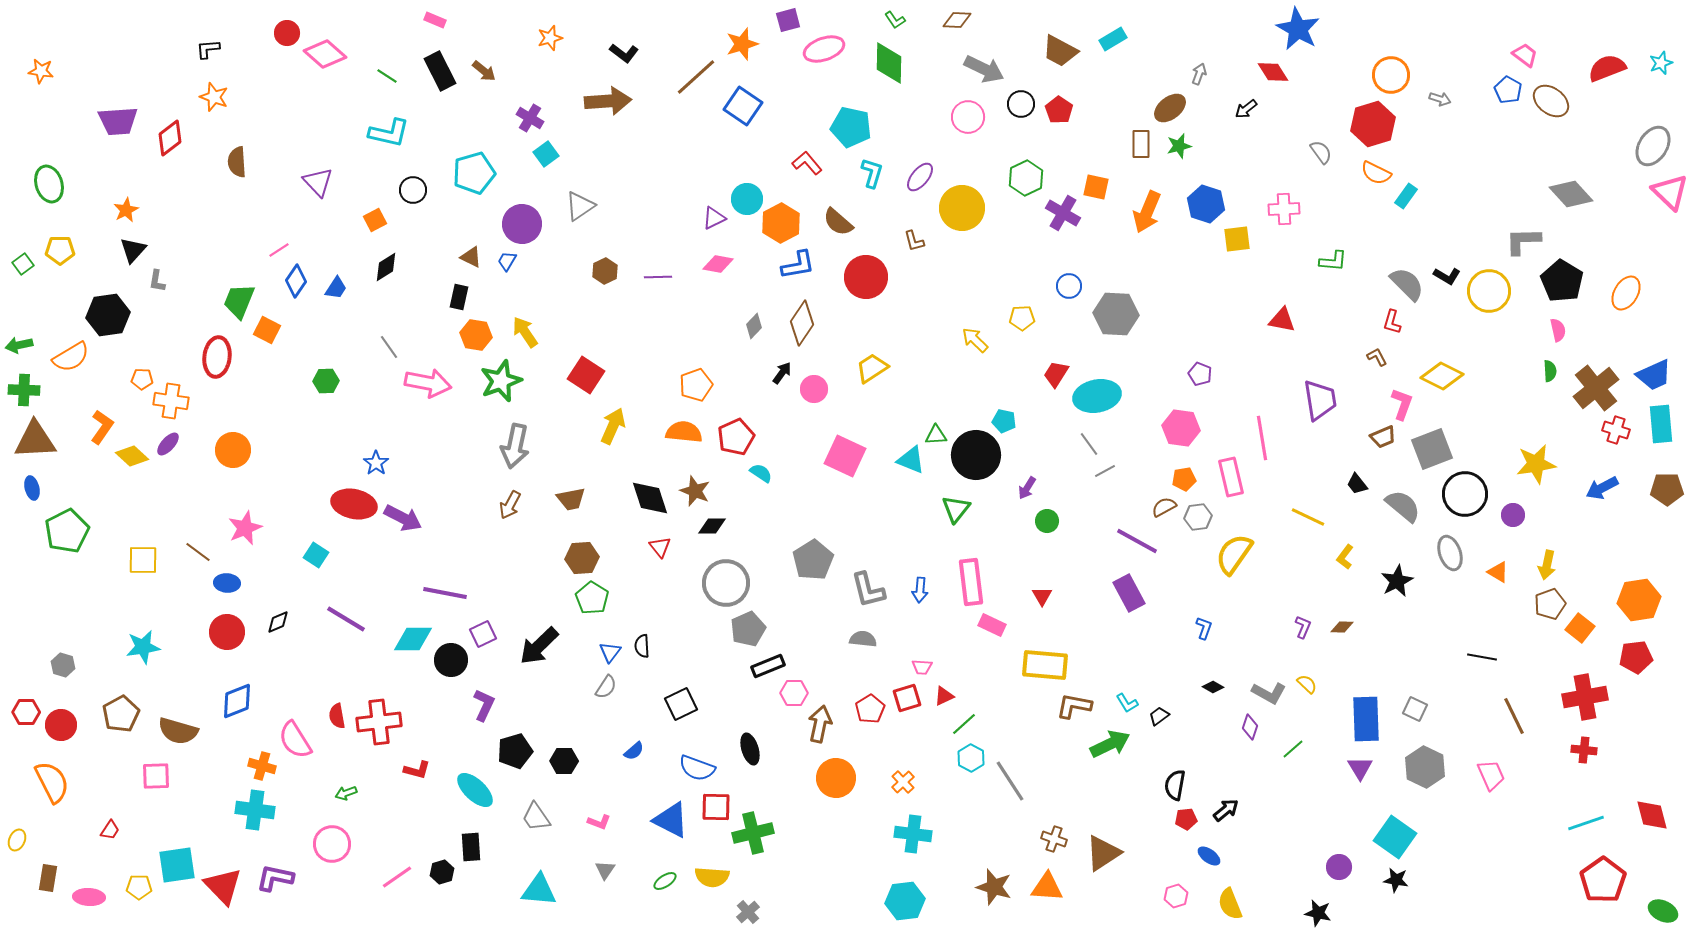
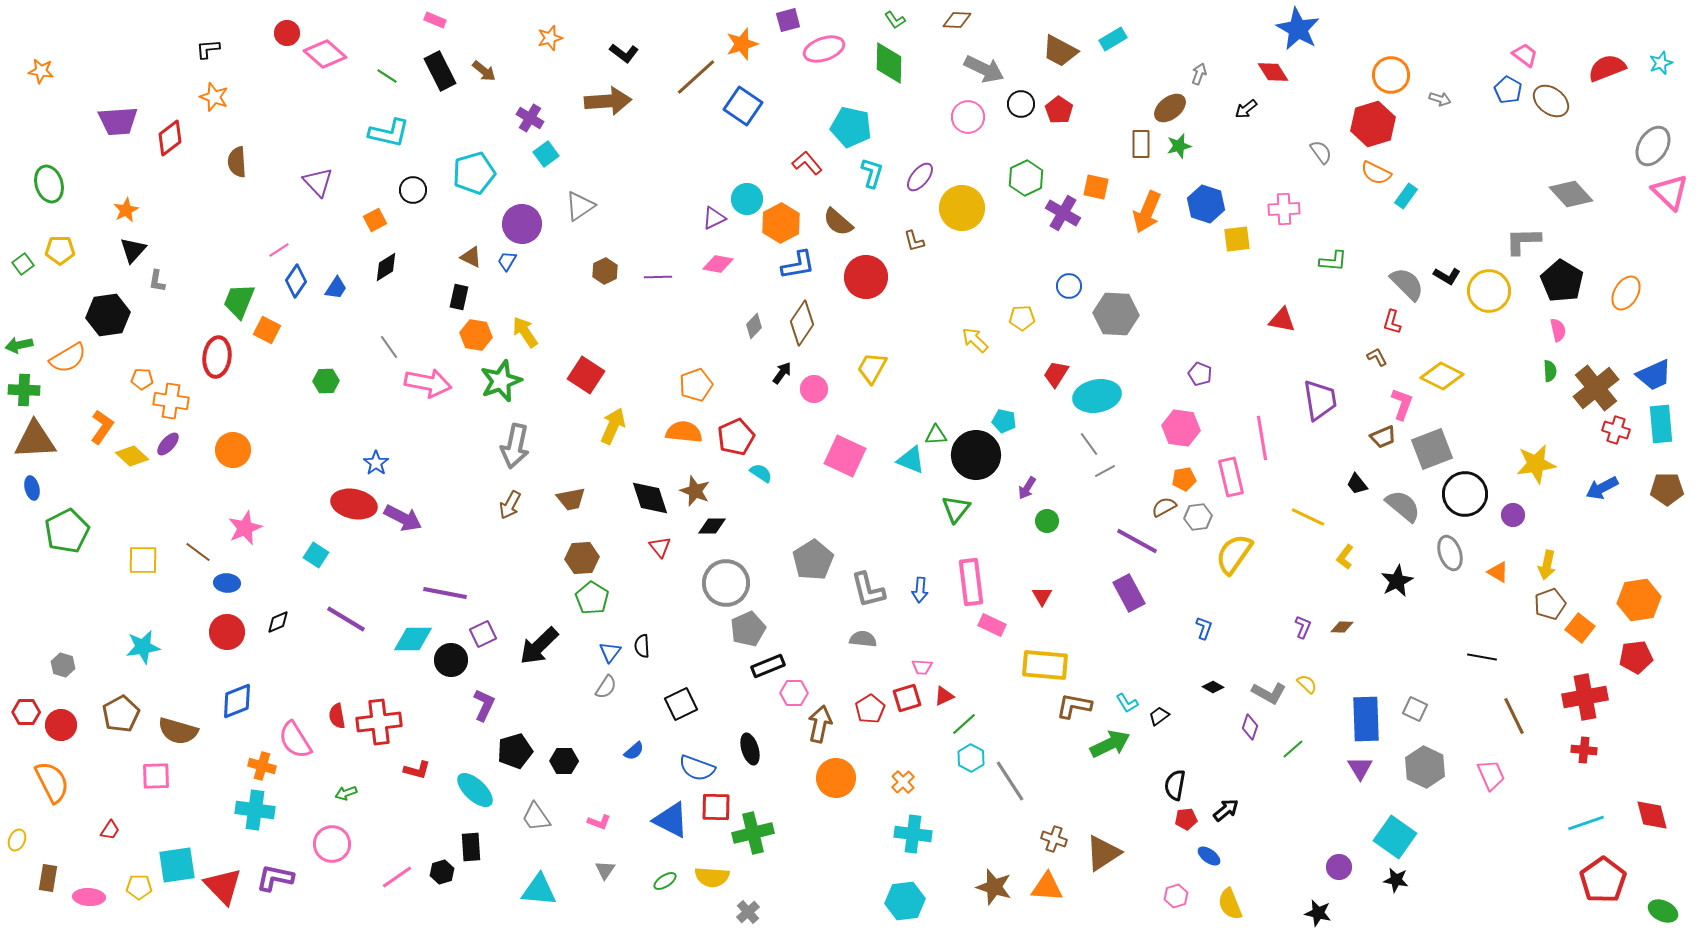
orange semicircle at (71, 357): moved 3 px left, 1 px down
yellow trapezoid at (872, 368): rotated 28 degrees counterclockwise
